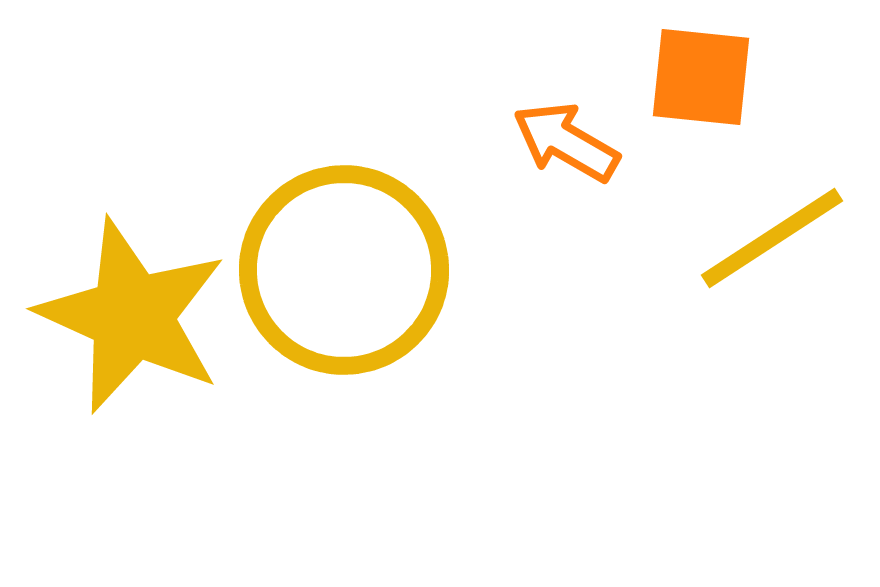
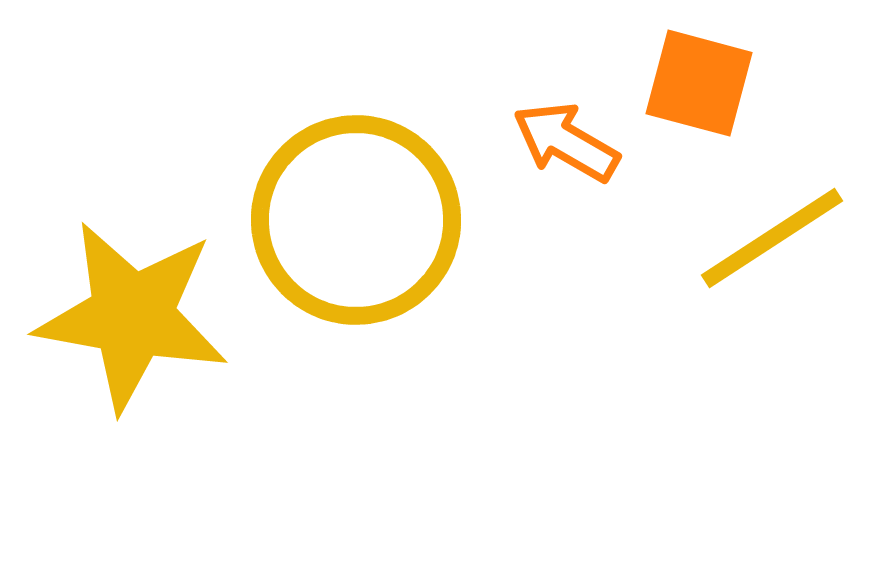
orange square: moved 2 px left, 6 px down; rotated 9 degrees clockwise
yellow circle: moved 12 px right, 50 px up
yellow star: rotated 14 degrees counterclockwise
